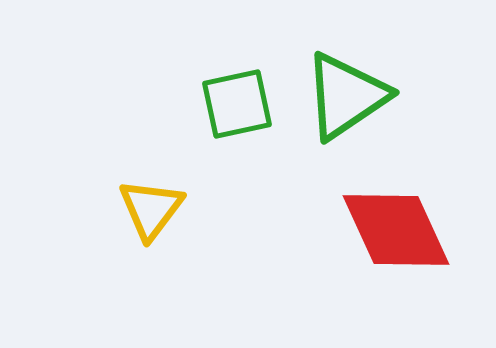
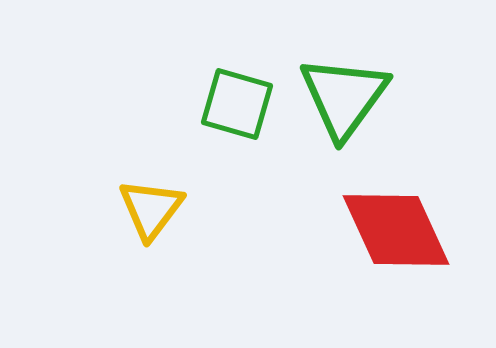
green triangle: moved 2 px left, 1 px down; rotated 20 degrees counterclockwise
green square: rotated 28 degrees clockwise
